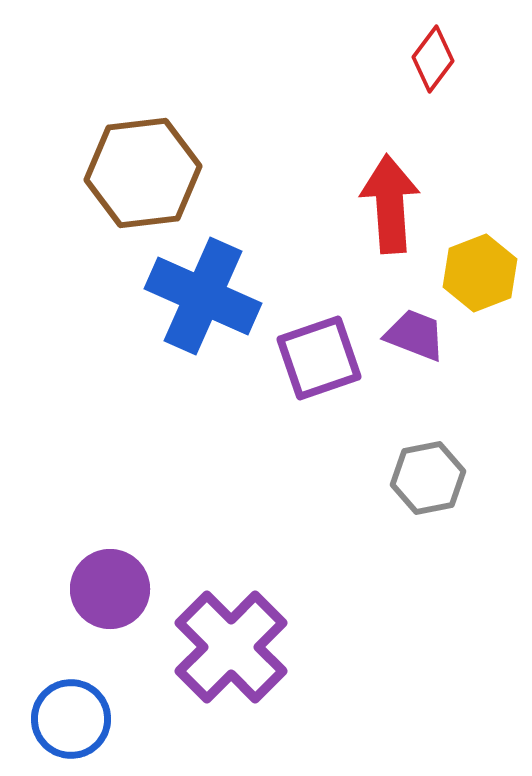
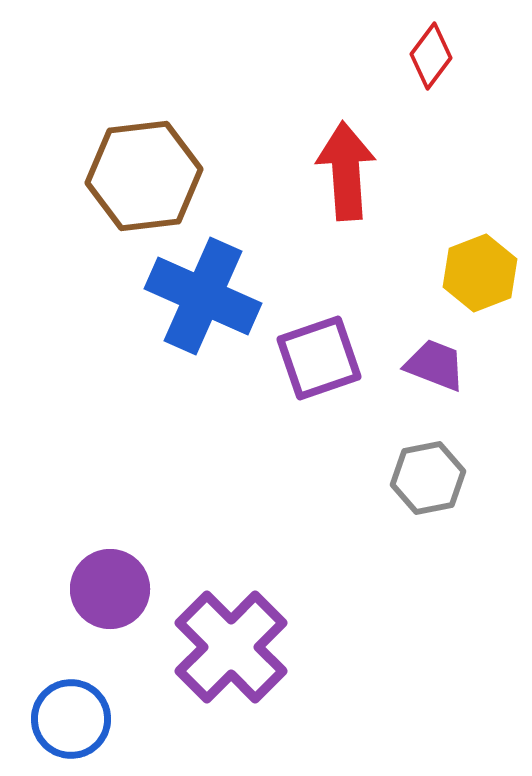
red diamond: moved 2 px left, 3 px up
brown hexagon: moved 1 px right, 3 px down
red arrow: moved 44 px left, 33 px up
purple trapezoid: moved 20 px right, 30 px down
